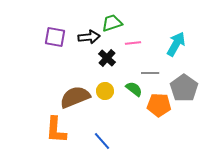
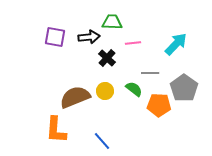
green trapezoid: moved 1 px up; rotated 20 degrees clockwise
cyan arrow: rotated 15 degrees clockwise
